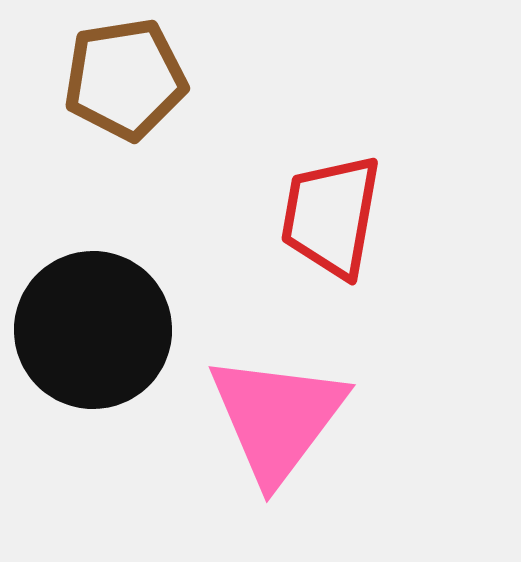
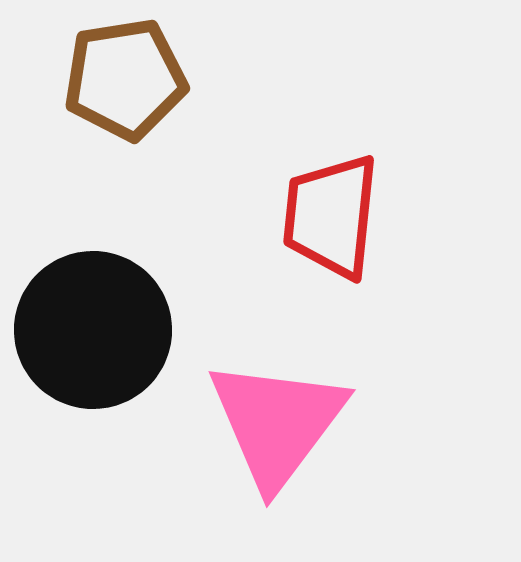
red trapezoid: rotated 4 degrees counterclockwise
pink triangle: moved 5 px down
